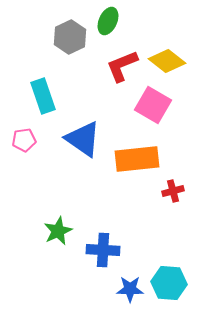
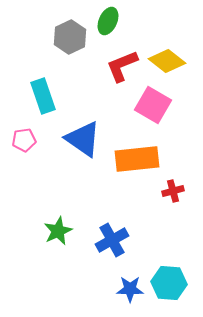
blue cross: moved 9 px right, 10 px up; rotated 32 degrees counterclockwise
